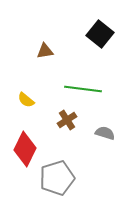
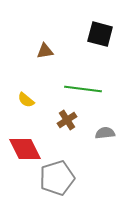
black square: rotated 24 degrees counterclockwise
gray semicircle: rotated 24 degrees counterclockwise
red diamond: rotated 52 degrees counterclockwise
